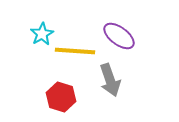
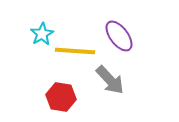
purple ellipse: rotated 16 degrees clockwise
gray arrow: rotated 24 degrees counterclockwise
red hexagon: rotated 8 degrees counterclockwise
